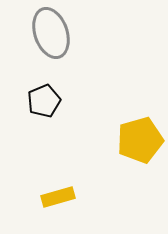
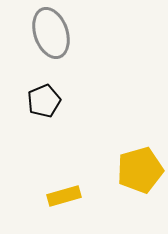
yellow pentagon: moved 30 px down
yellow rectangle: moved 6 px right, 1 px up
